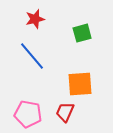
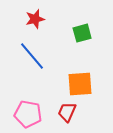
red trapezoid: moved 2 px right
